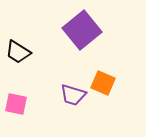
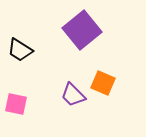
black trapezoid: moved 2 px right, 2 px up
purple trapezoid: rotated 28 degrees clockwise
